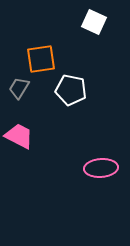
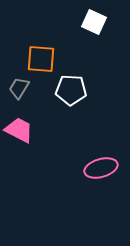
orange square: rotated 12 degrees clockwise
white pentagon: rotated 8 degrees counterclockwise
pink trapezoid: moved 6 px up
pink ellipse: rotated 12 degrees counterclockwise
